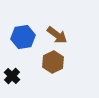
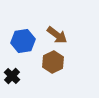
blue hexagon: moved 4 px down
